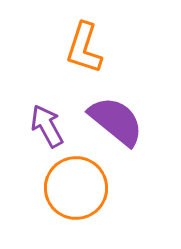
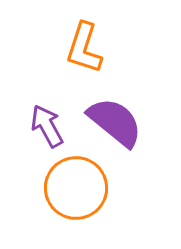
purple semicircle: moved 1 px left, 1 px down
